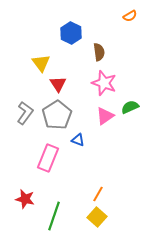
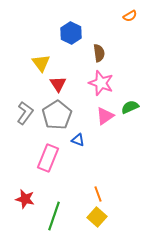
brown semicircle: moved 1 px down
pink star: moved 3 px left
orange line: rotated 49 degrees counterclockwise
